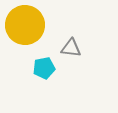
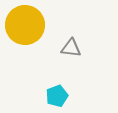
cyan pentagon: moved 13 px right, 28 px down; rotated 10 degrees counterclockwise
